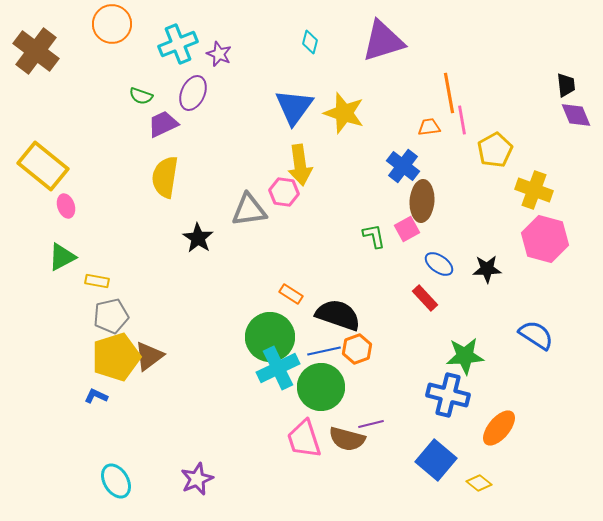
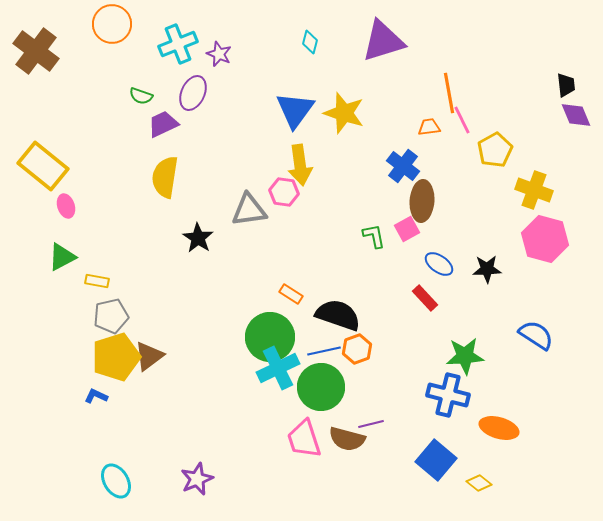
blue triangle at (294, 107): moved 1 px right, 3 px down
pink line at (462, 120): rotated 16 degrees counterclockwise
orange ellipse at (499, 428): rotated 66 degrees clockwise
